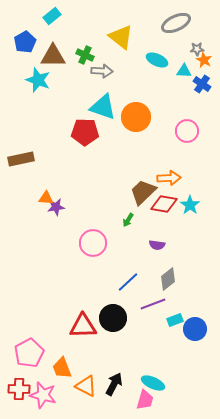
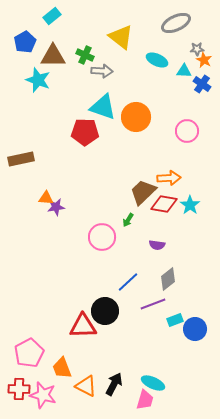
pink circle at (93, 243): moved 9 px right, 6 px up
black circle at (113, 318): moved 8 px left, 7 px up
